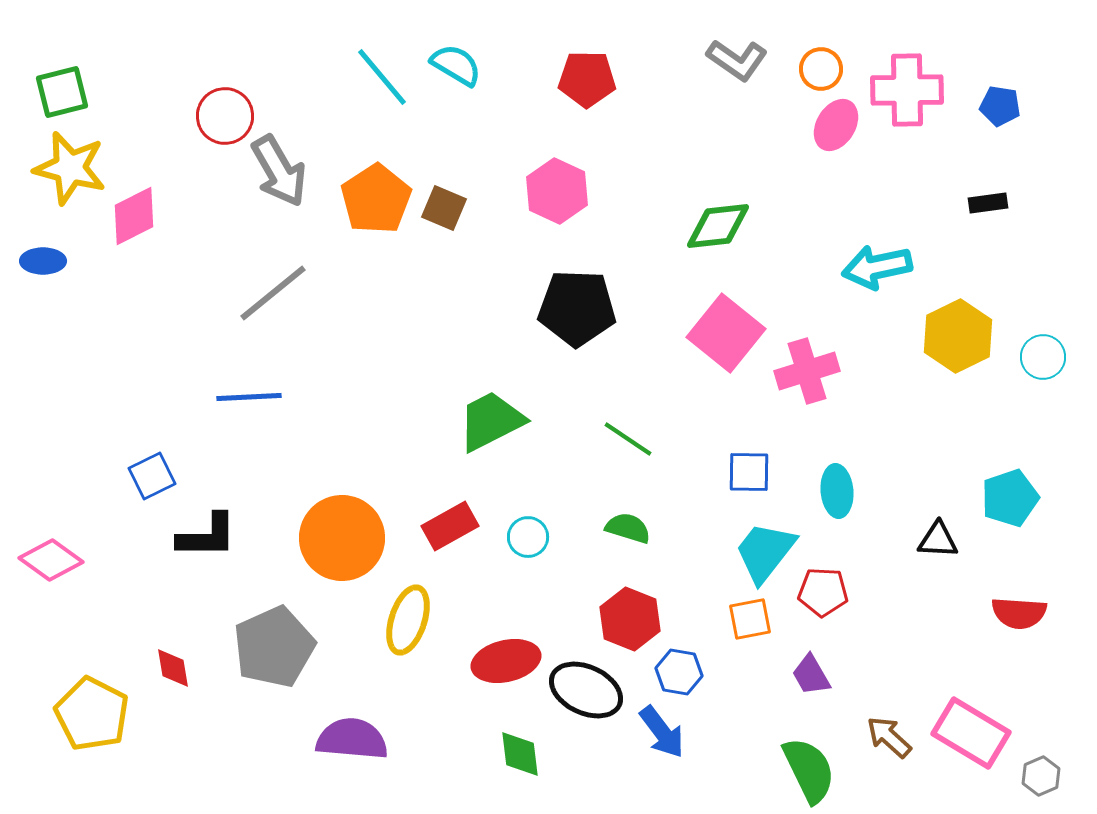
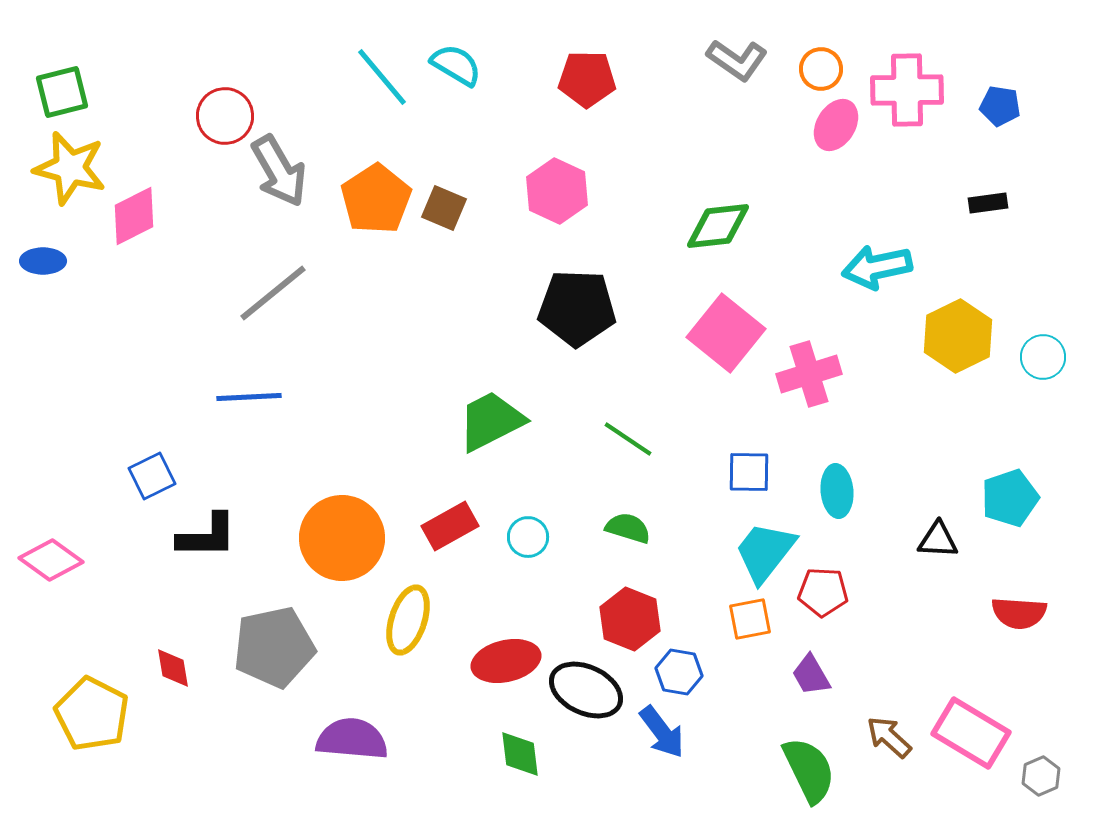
pink cross at (807, 371): moved 2 px right, 3 px down
gray pentagon at (274, 647): rotated 12 degrees clockwise
